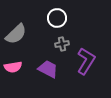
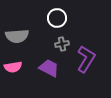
gray semicircle: moved 1 px right, 2 px down; rotated 40 degrees clockwise
purple L-shape: moved 2 px up
purple trapezoid: moved 1 px right, 1 px up
